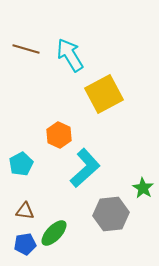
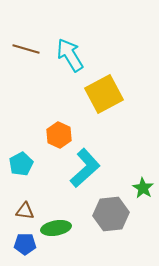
green ellipse: moved 2 px right, 5 px up; rotated 36 degrees clockwise
blue pentagon: rotated 10 degrees clockwise
